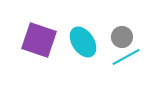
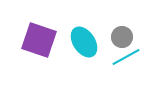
cyan ellipse: moved 1 px right
